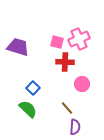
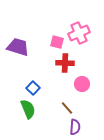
pink cross: moved 6 px up
red cross: moved 1 px down
green semicircle: rotated 24 degrees clockwise
